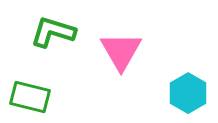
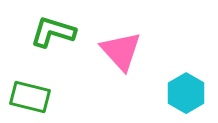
pink triangle: rotated 12 degrees counterclockwise
cyan hexagon: moved 2 px left
